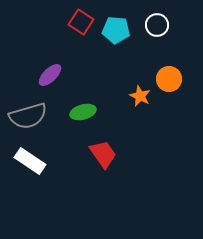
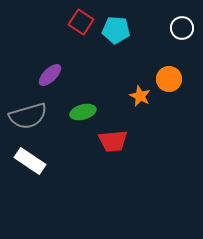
white circle: moved 25 px right, 3 px down
red trapezoid: moved 10 px right, 13 px up; rotated 120 degrees clockwise
